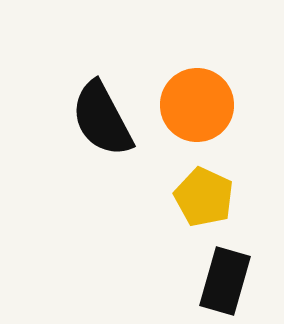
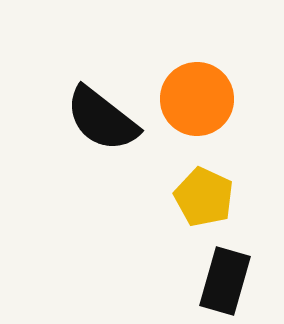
orange circle: moved 6 px up
black semicircle: rotated 24 degrees counterclockwise
